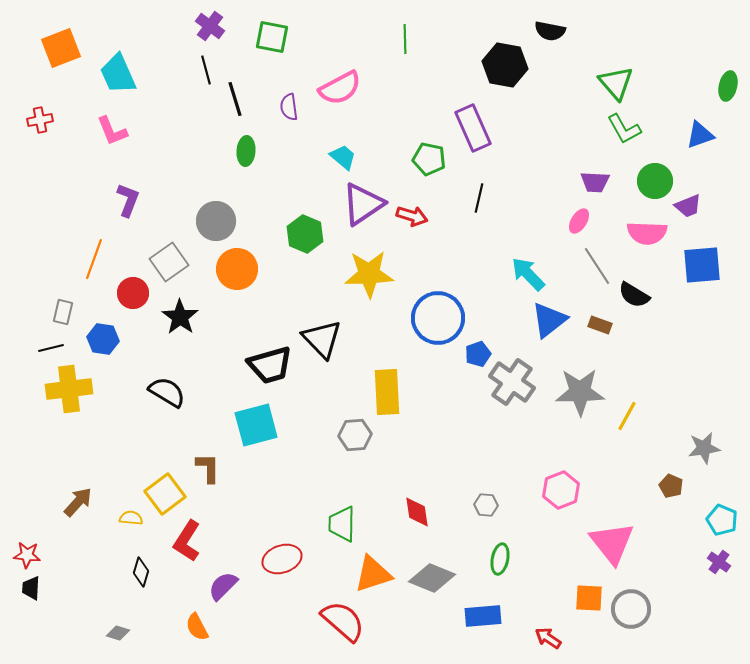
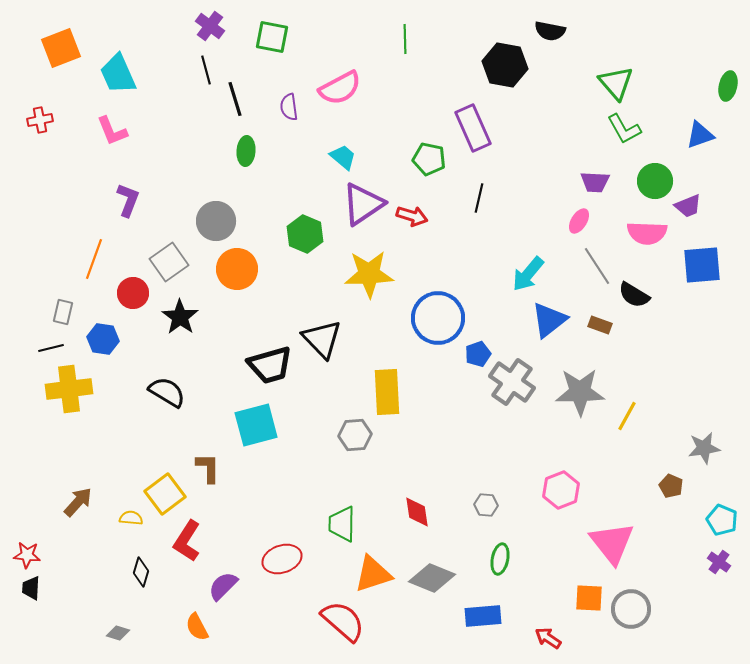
cyan arrow at (528, 274): rotated 96 degrees counterclockwise
